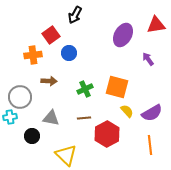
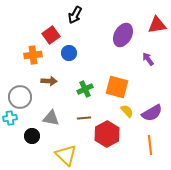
red triangle: moved 1 px right
cyan cross: moved 1 px down
